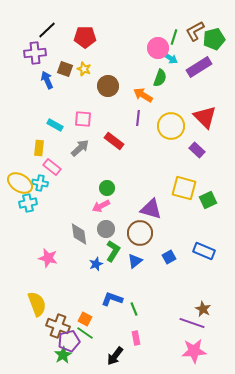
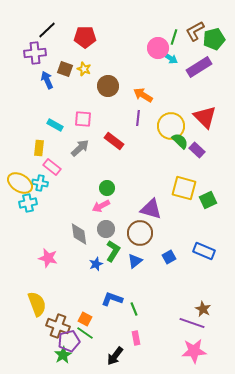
green semicircle at (160, 78): moved 20 px right, 63 px down; rotated 66 degrees counterclockwise
